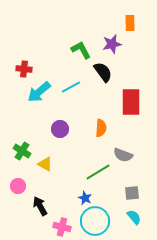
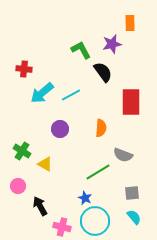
cyan line: moved 8 px down
cyan arrow: moved 3 px right, 1 px down
